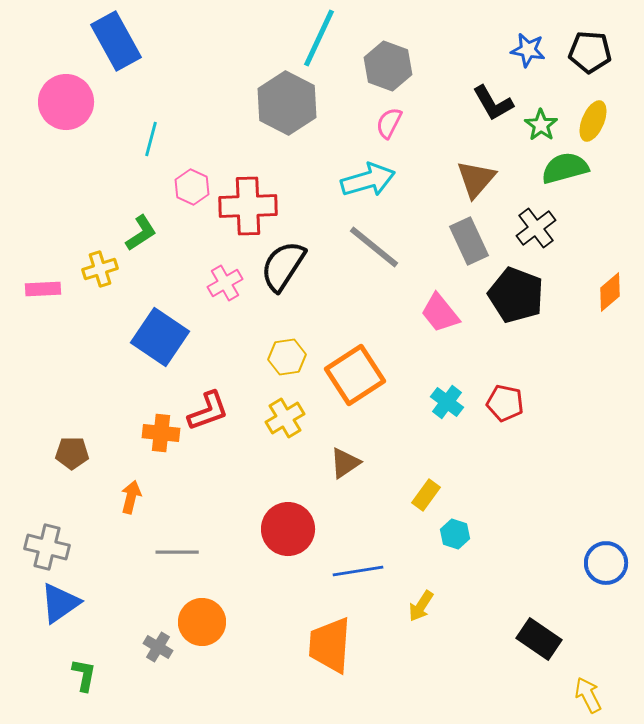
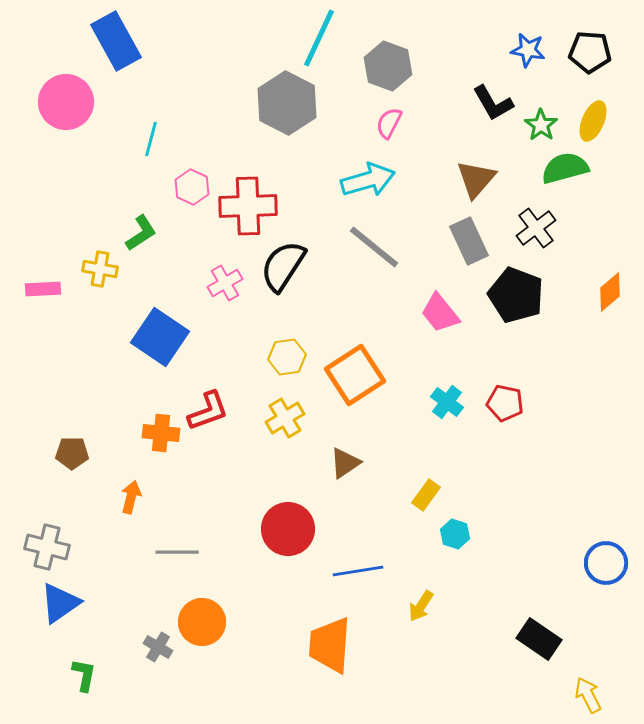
yellow cross at (100, 269): rotated 28 degrees clockwise
